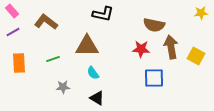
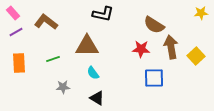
pink rectangle: moved 1 px right, 2 px down
brown semicircle: rotated 20 degrees clockwise
purple line: moved 3 px right
yellow square: rotated 18 degrees clockwise
